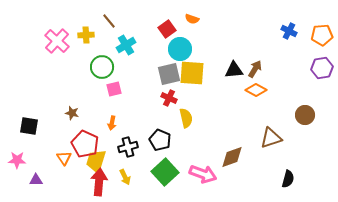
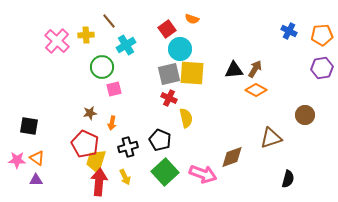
brown star: moved 18 px right; rotated 24 degrees counterclockwise
orange triangle: moved 27 px left; rotated 21 degrees counterclockwise
